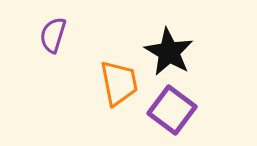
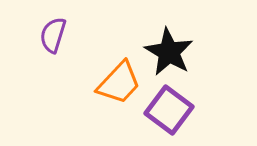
orange trapezoid: rotated 54 degrees clockwise
purple square: moved 3 px left
